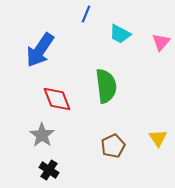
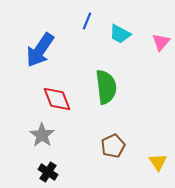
blue line: moved 1 px right, 7 px down
green semicircle: moved 1 px down
yellow triangle: moved 24 px down
black cross: moved 1 px left, 2 px down
